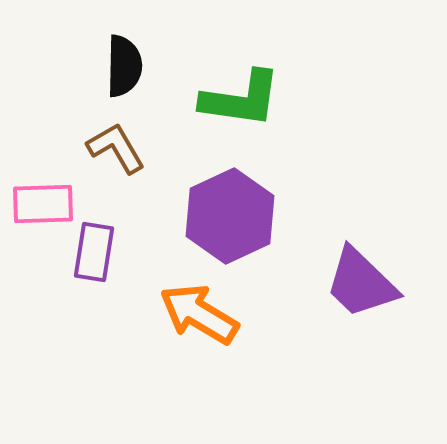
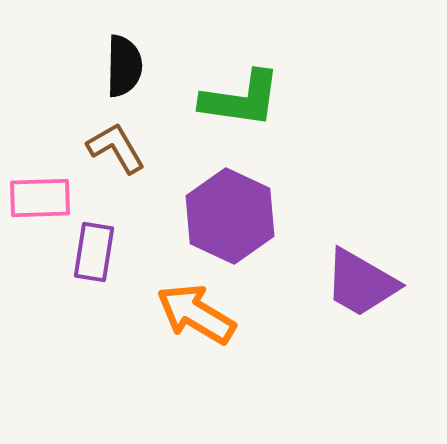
pink rectangle: moved 3 px left, 6 px up
purple hexagon: rotated 10 degrees counterclockwise
purple trapezoid: rotated 14 degrees counterclockwise
orange arrow: moved 3 px left
